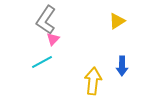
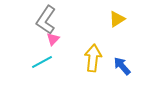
yellow triangle: moved 2 px up
blue arrow: rotated 138 degrees clockwise
yellow arrow: moved 23 px up
